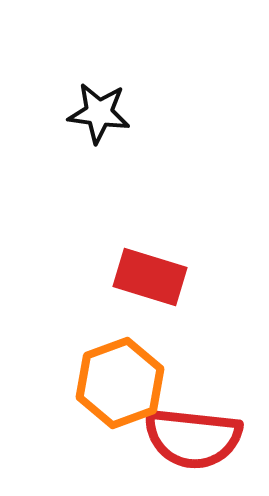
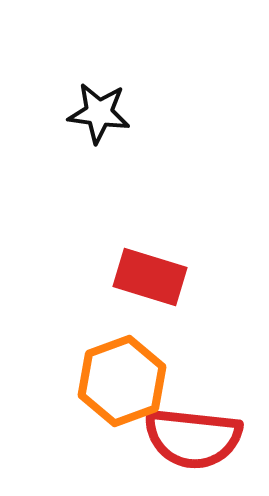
orange hexagon: moved 2 px right, 2 px up
